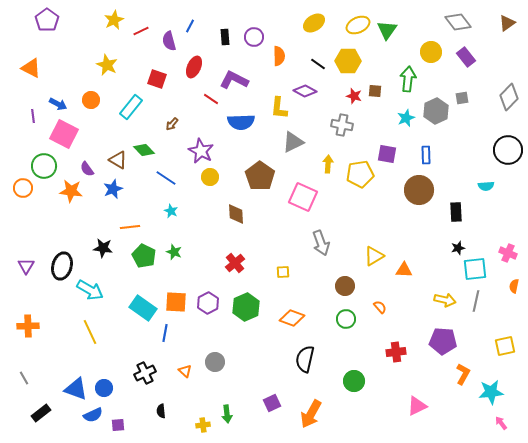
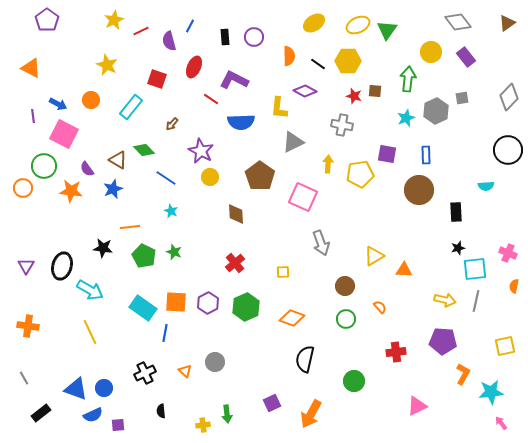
orange semicircle at (279, 56): moved 10 px right
orange cross at (28, 326): rotated 10 degrees clockwise
